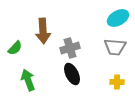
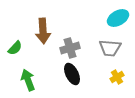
gray trapezoid: moved 5 px left, 1 px down
yellow cross: moved 5 px up; rotated 32 degrees counterclockwise
